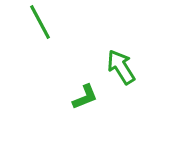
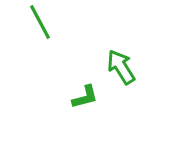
green L-shape: rotated 8 degrees clockwise
